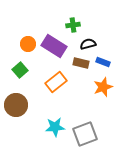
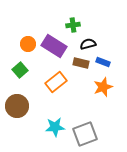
brown circle: moved 1 px right, 1 px down
